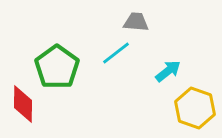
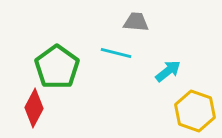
cyan line: rotated 52 degrees clockwise
red diamond: moved 11 px right, 4 px down; rotated 27 degrees clockwise
yellow hexagon: moved 3 px down
